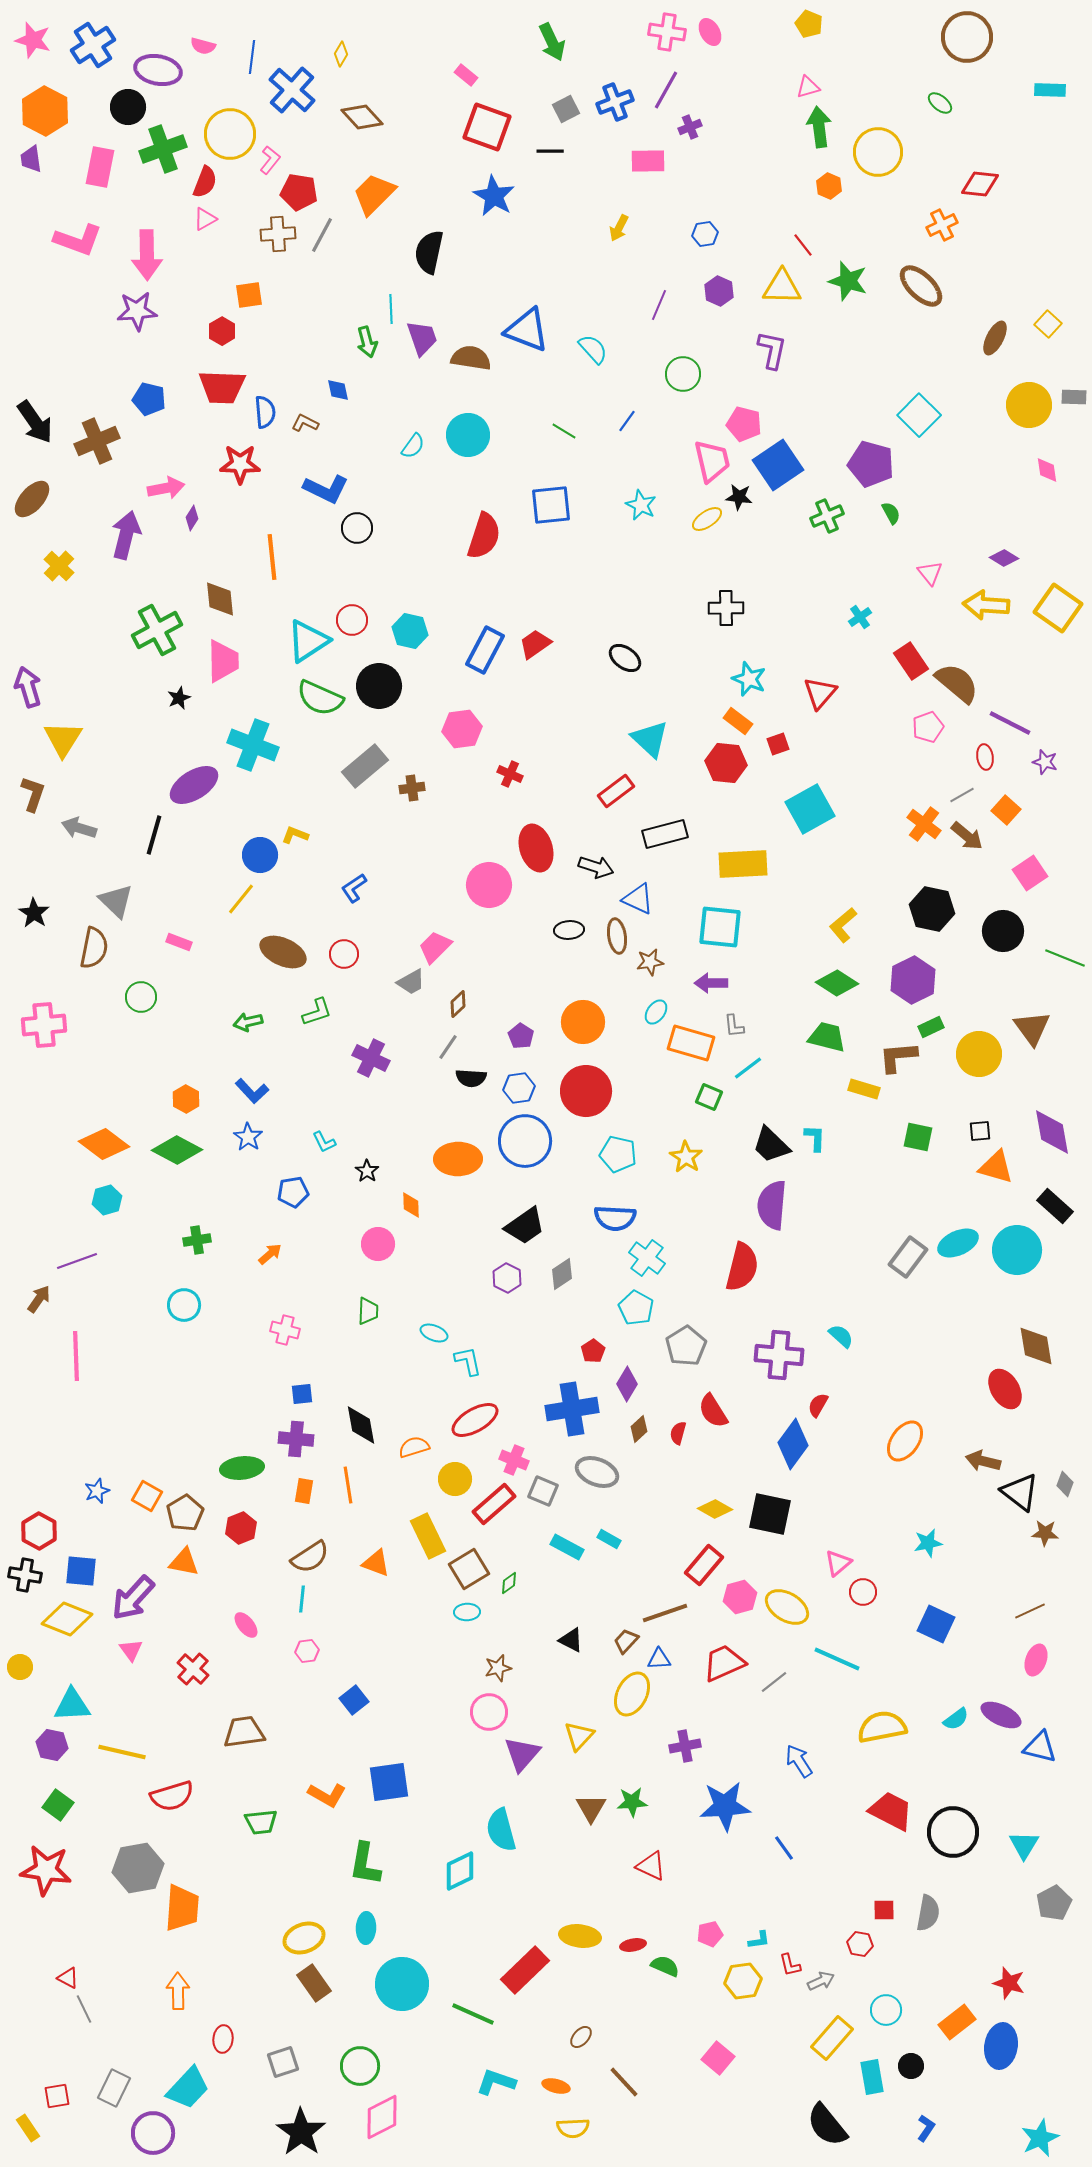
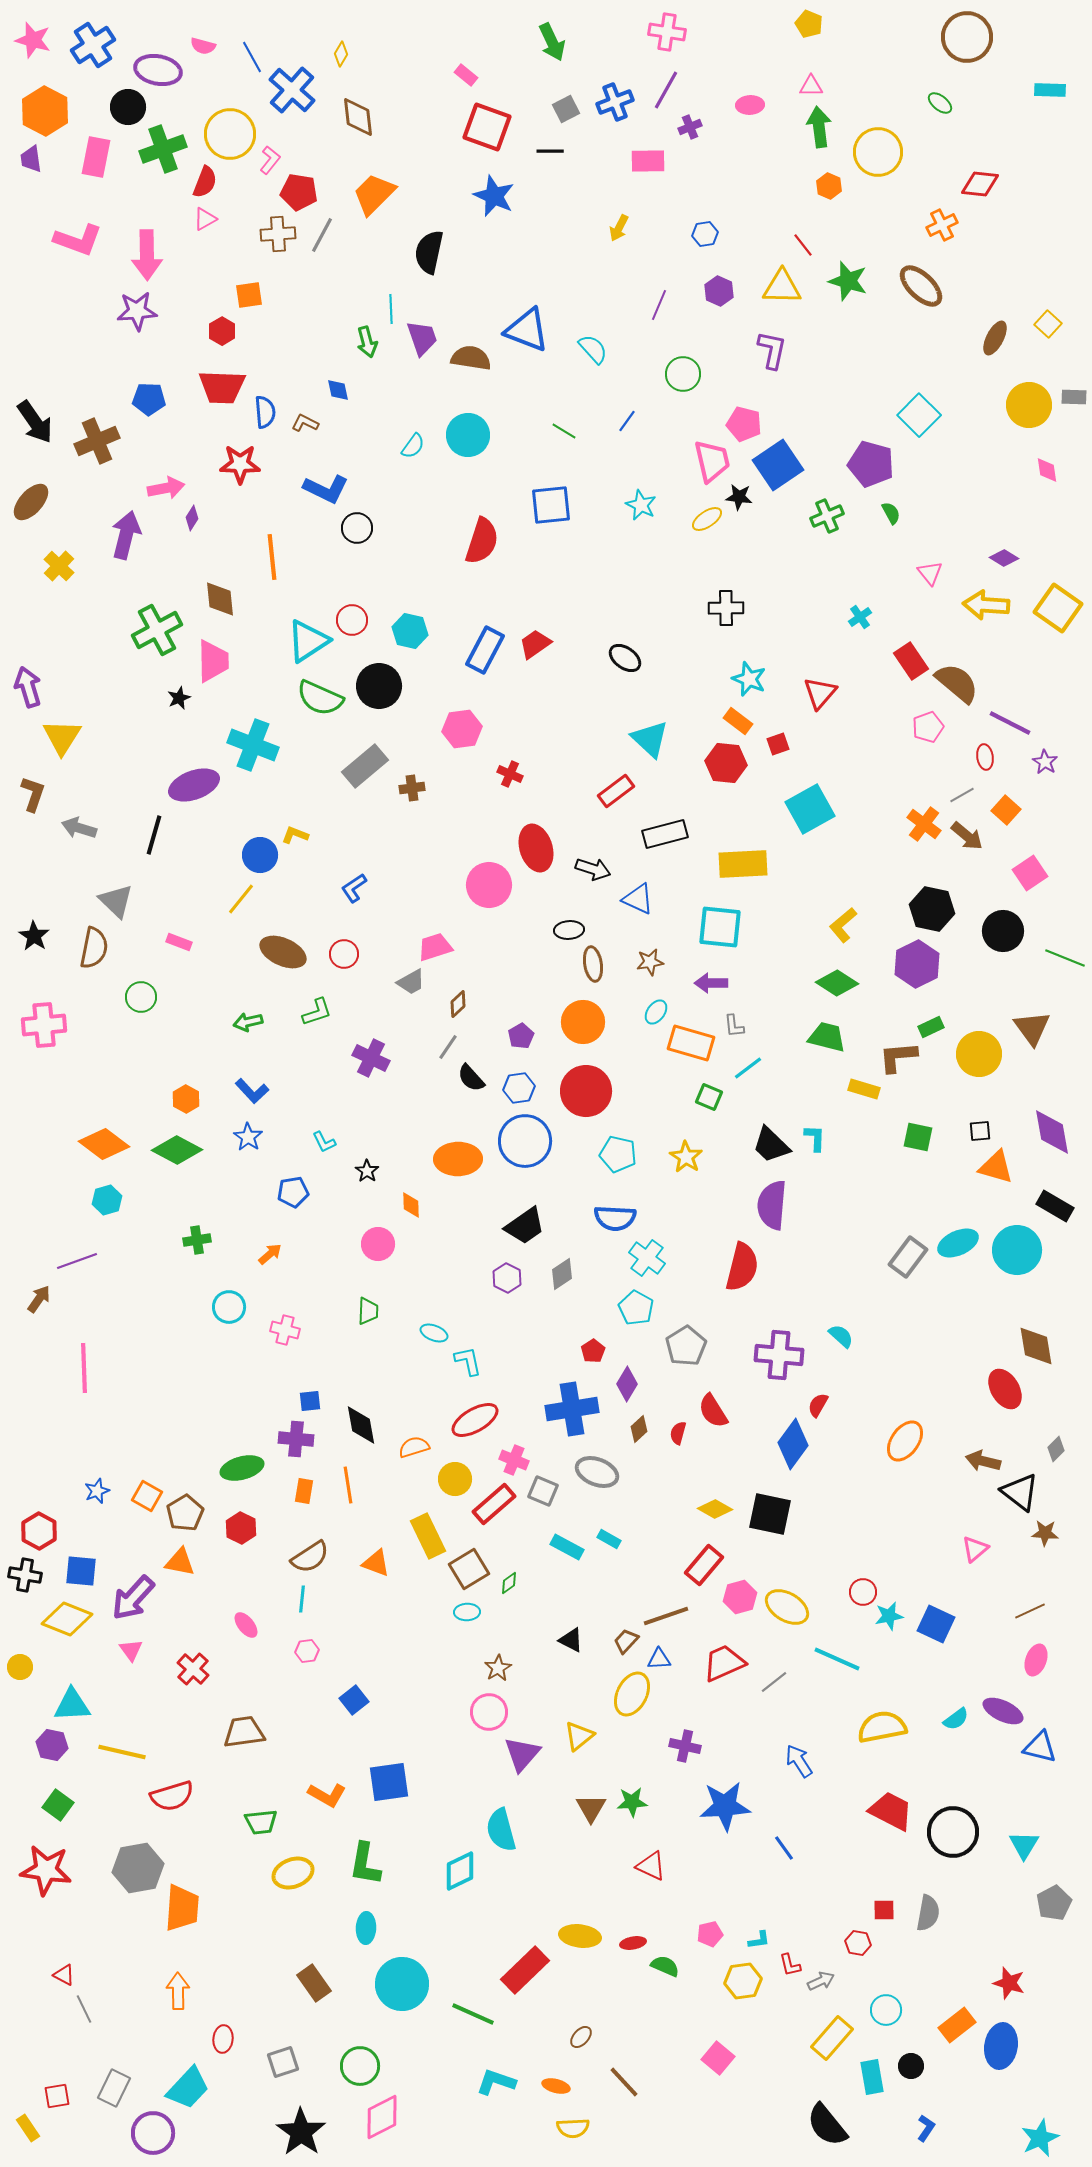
pink ellipse at (710, 32): moved 40 px right, 73 px down; rotated 64 degrees counterclockwise
blue line at (252, 57): rotated 36 degrees counterclockwise
pink triangle at (808, 87): moved 3 px right, 1 px up; rotated 15 degrees clockwise
brown diamond at (362, 117): moved 4 px left; rotated 36 degrees clockwise
pink rectangle at (100, 167): moved 4 px left, 10 px up
blue star at (494, 196): rotated 6 degrees counterclockwise
blue pentagon at (149, 399): rotated 12 degrees counterclockwise
brown ellipse at (32, 499): moved 1 px left, 3 px down
red semicircle at (484, 536): moved 2 px left, 5 px down
pink trapezoid at (223, 661): moved 10 px left
yellow triangle at (63, 739): moved 1 px left, 2 px up
purple star at (1045, 762): rotated 15 degrees clockwise
purple ellipse at (194, 785): rotated 12 degrees clockwise
black arrow at (596, 867): moved 3 px left, 2 px down
black star at (34, 913): moved 23 px down
brown ellipse at (617, 936): moved 24 px left, 28 px down
pink trapezoid at (435, 947): rotated 27 degrees clockwise
purple hexagon at (913, 980): moved 4 px right, 16 px up
purple pentagon at (521, 1036): rotated 10 degrees clockwise
black semicircle at (471, 1078): rotated 44 degrees clockwise
black rectangle at (1055, 1206): rotated 12 degrees counterclockwise
cyan circle at (184, 1305): moved 45 px right, 2 px down
pink line at (76, 1356): moved 8 px right, 12 px down
blue square at (302, 1394): moved 8 px right, 7 px down
green ellipse at (242, 1468): rotated 9 degrees counterclockwise
gray diamond at (1065, 1484): moved 9 px left, 35 px up; rotated 25 degrees clockwise
red hexagon at (241, 1528): rotated 12 degrees counterclockwise
cyan star at (928, 1543): moved 39 px left, 73 px down
orange triangle at (184, 1562): moved 4 px left
pink triangle at (838, 1563): moved 137 px right, 14 px up
brown line at (665, 1613): moved 1 px right, 3 px down
brown star at (498, 1668): rotated 16 degrees counterclockwise
purple ellipse at (1001, 1715): moved 2 px right, 4 px up
yellow triangle at (579, 1736): rotated 8 degrees clockwise
purple cross at (685, 1746): rotated 24 degrees clockwise
yellow ellipse at (304, 1938): moved 11 px left, 65 px up
red hexagon at (860, 1944): moved 2 px left, 1 px up
red ellipse at (633, 1945): moved 2 px up
red triangle at (68, 1978): moved 4 px left, 3 px up
orange rectangle at (957, 2022): moved 3 px down
